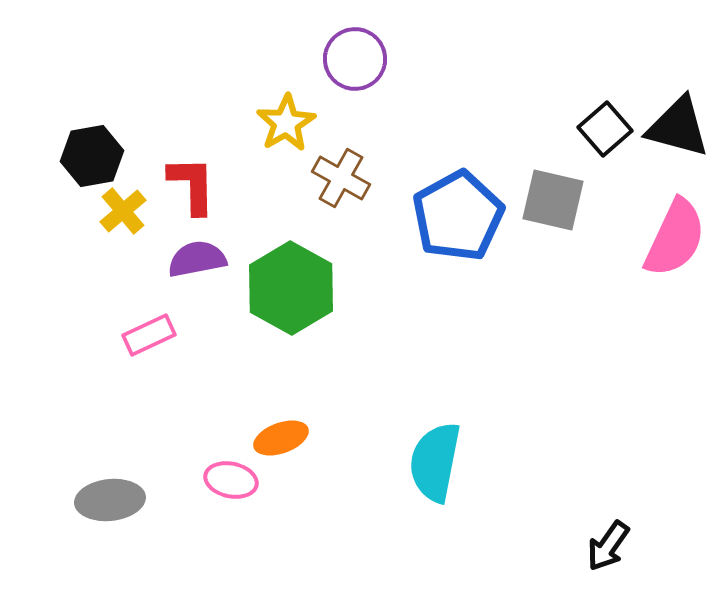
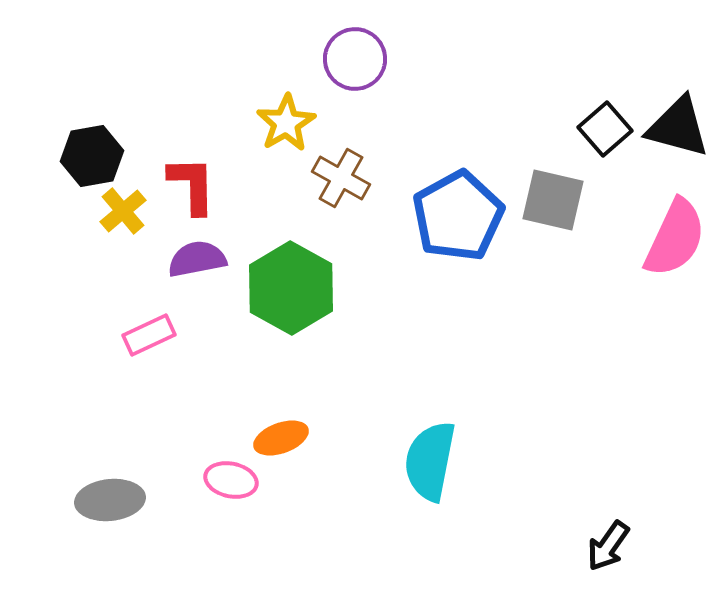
cyan semicircle: moved 5 px left, 1 px up
